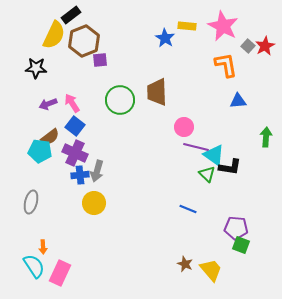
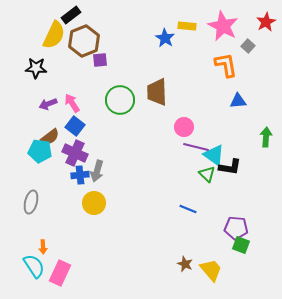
red star: moved 1 px right, 24 px up
